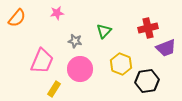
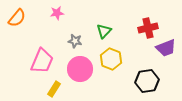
yellow hexagon: moved 10 px left, 5 px up
